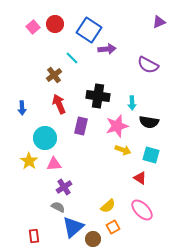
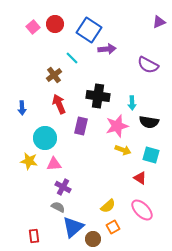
yellow star: rotated 24 degrees counterclockwise
purple cross: moved 1 px left; rotated 28 degrees counterclockwise
